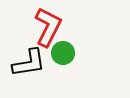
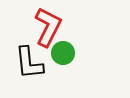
black L-shape: rotated 93 degrees clockwise
